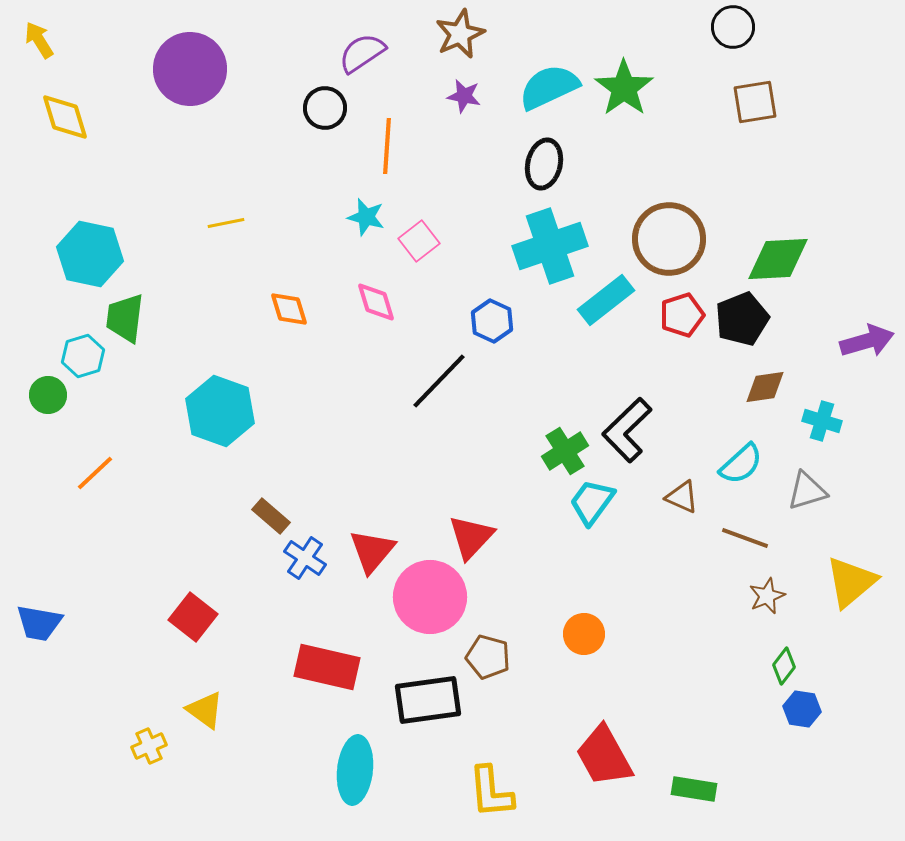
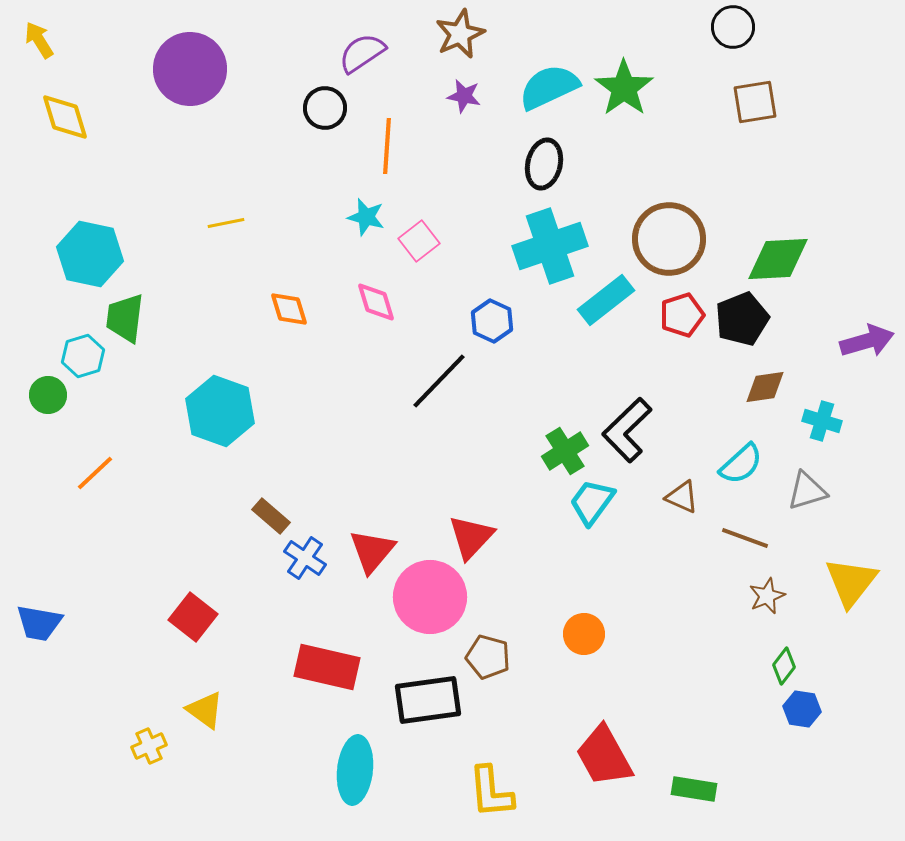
yellow triangle at (851, 582): rotated 12 degrees counterclockwise
